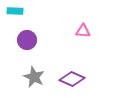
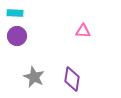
cyan rectangle: moved 2 px down
purple circle: moved 10 px left, 4 px up
purple diamond: rotated 75 degrees clockwise
